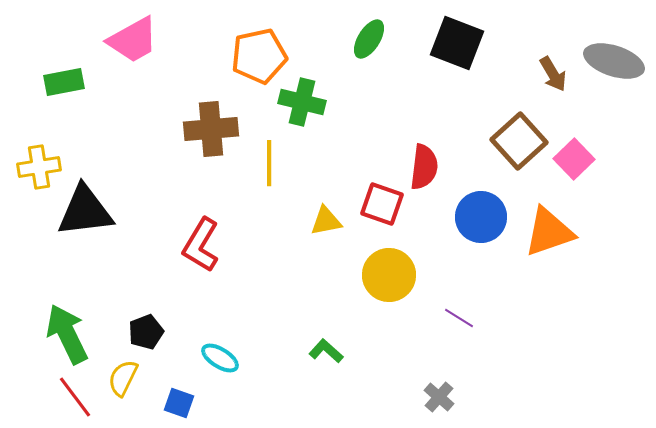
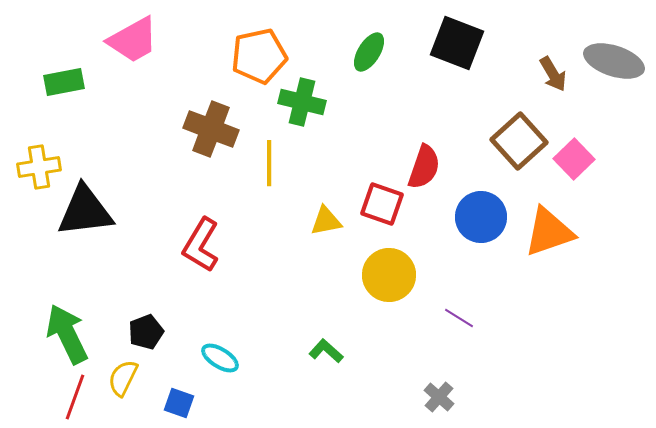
green ellipse: moved 13 px down
brown cross: rotated 26 degrees clockwise
red semicircle: rotated 12 degrees clockwise
red line: rotated 57 degrees clockwise
